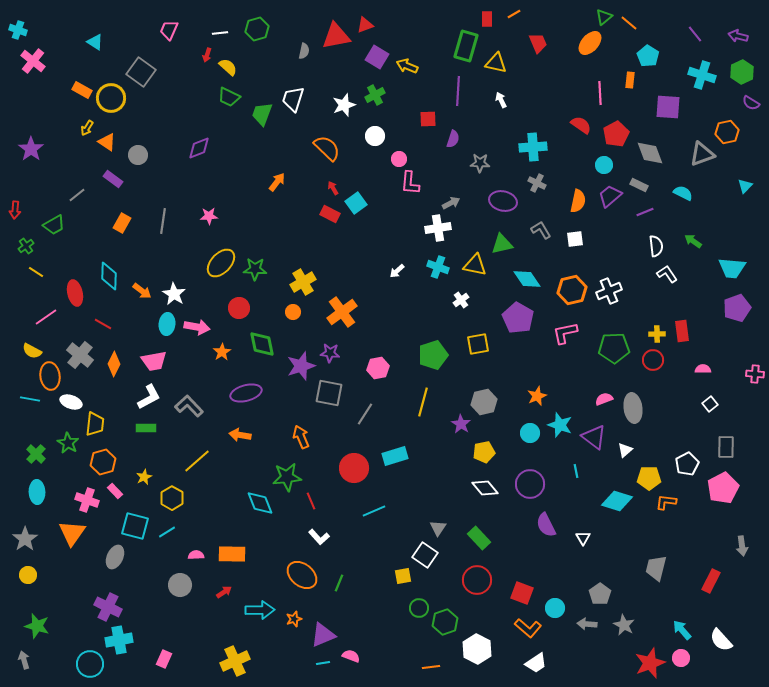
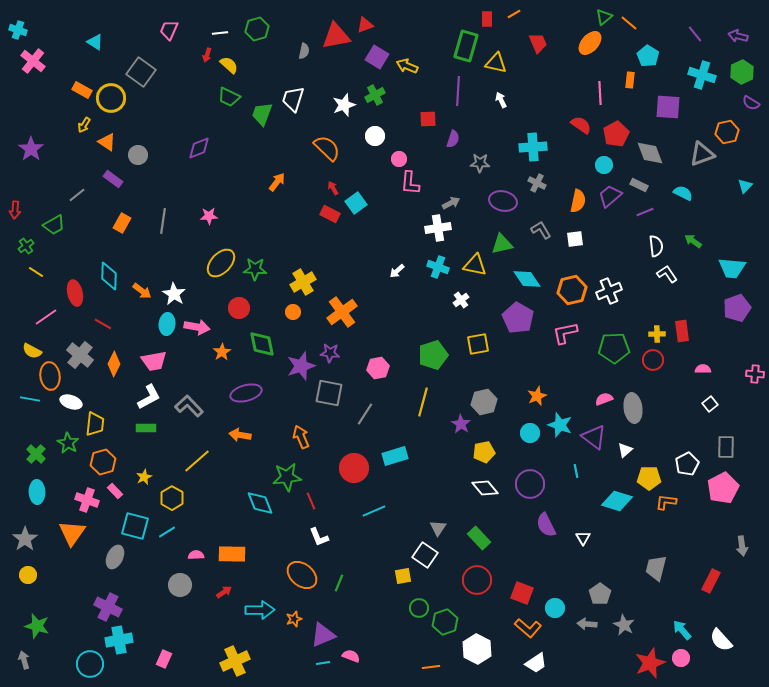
yellow semicircle at (228, 67): moved 1 px right, 2 px up
yellow arrow at (87, 128): moved 3 px left, 3 px up
white L-shape at (319, 537): rotated 20 degrees clockwise
